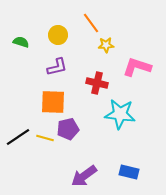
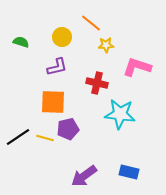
orange line: rotated 15 degrees counterclockwise
yellow circle: moved 4 px right, 2 px down
